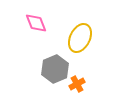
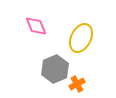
pink diamond: moved 3 px down
yellow ellipse: moved 1 px right
